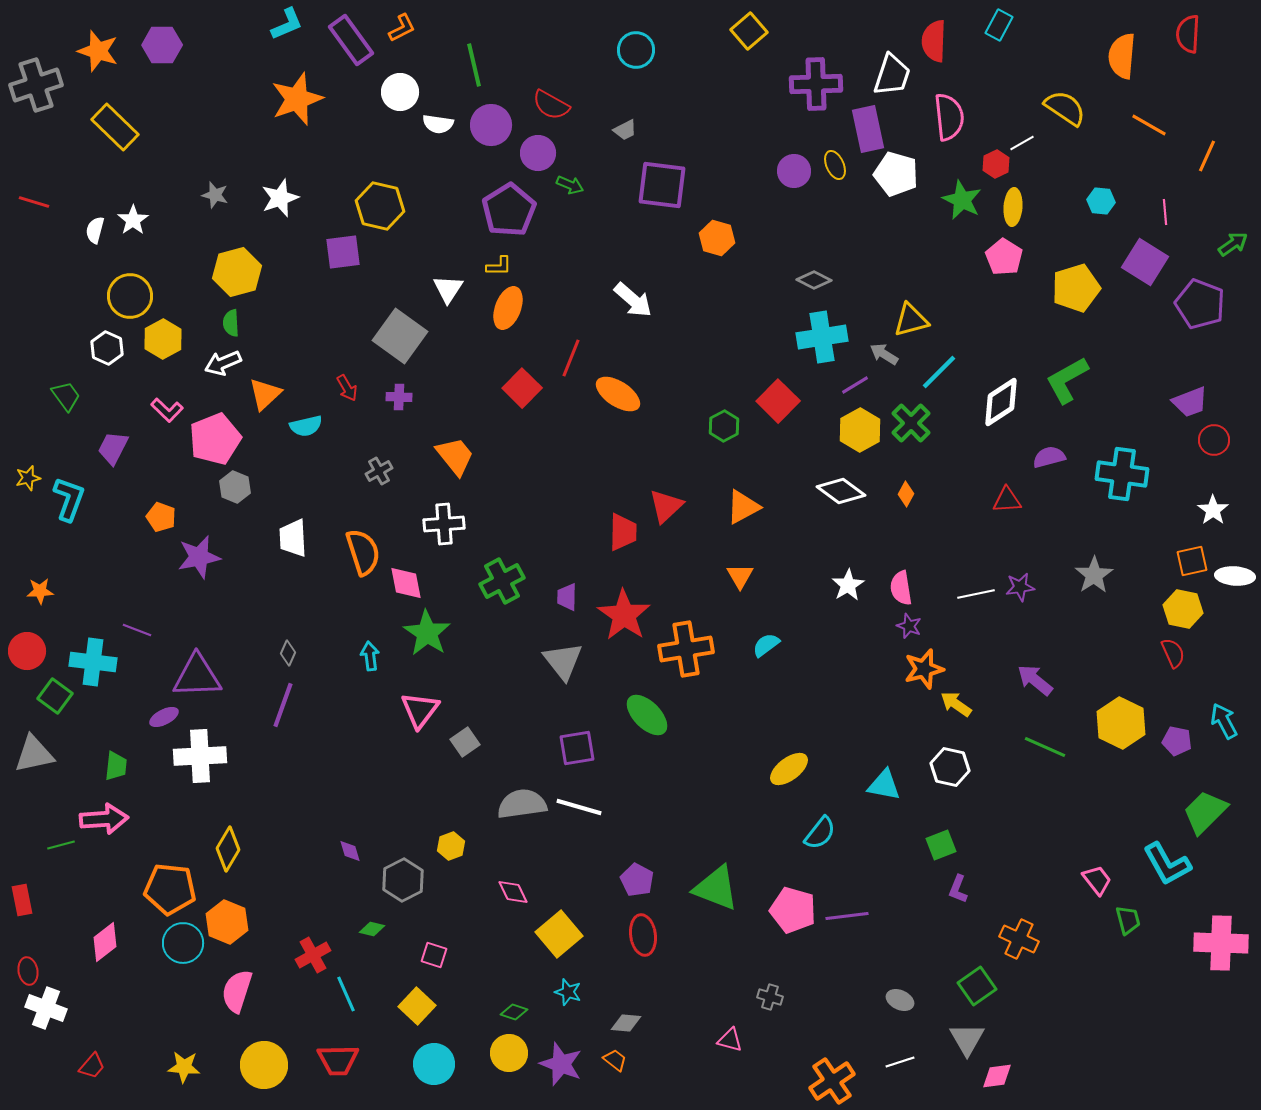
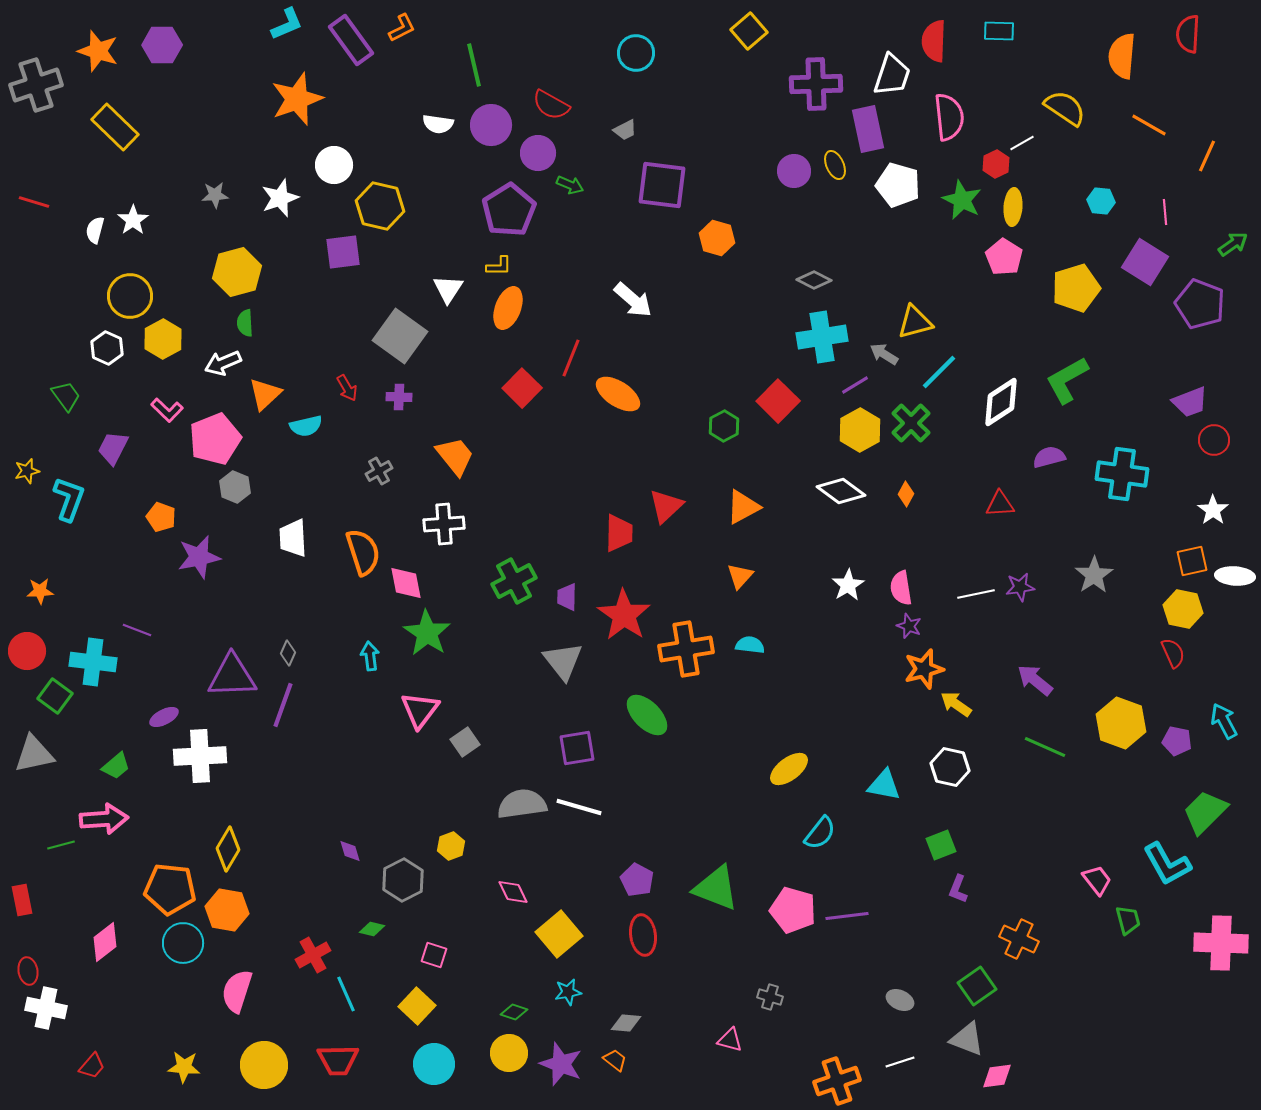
cyan rectangle at (999, 25): moved 6 px down; rotated 64 degrees clockwise
cyan circle at (636, 50): moved 3 px down
white circle at (400, 92): moved 66 px left, 73 px down
white pentagon at (896, 174): moved 2 px right, 11 px down
gray star at (215, 195): rotated 20 degrees counterclockwise
yellow triangle at (911, 320): moved 4 px right, 2 px down
green semicircle at (231, 323): moved 14 px right
yellow star at (28, 478): moved 1 px left, 7 px up
red triangle at (1007, 500): moved 7 px left, 4 px down
red trapezoid at (623, 532): moved 4 px left, 1 px down
orange triangle at (740, 576): rotated 12 degrees clockwise
green cross at (502, 581): moved 12 px right
cyan semicircle at (766, 645): moved 16 px left; rotated 44 degrees clockwise
purple triangle at (197, 676): moved 35 px right
yellow hexagon at (1121, 723): rotated 6 degrees counterclockwise
green trapezoid at (116, 766): rotated 44 degrees clockwise
orange hexagon at (227, 922): moved 12 px up; rotated 12 degrees counterclockwise
cyan star at (568, 992): rotated 28 degrees counterclockwise
white cross at (46, 1008): rotated 9 degrees counterclockwise
gray triangle at (967, 1039): rotated 39 degrees counterclockwise
orange cross at (832, 1081): moved 5 px right; rotated 15 degrees clockwise
